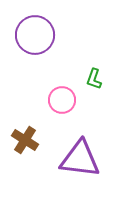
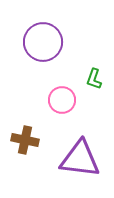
purple circle: moved 8 px right, 7 px down
brown cross: rotated 20 degrees counterclockwise
